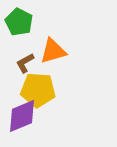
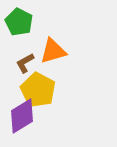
yellow pentagon: rotated 24 degrees clockwise
purple diamond: rotated 9 degrees counterclockwise
